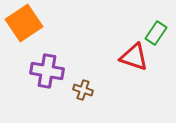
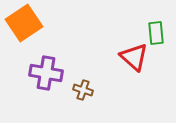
green rectangle: rotated 40 degrees counterclockwise
red triangle: rotated 24 degrees clockwise
purple cross: moved 1 px left, 2 px down
